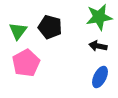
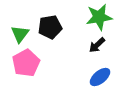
black pentagon: rotated 25 degrees counterclockwise
green triangle: moved 2 px right, 3 px down
black arrow: moved 1 px left, 1 px up; rotated 54 degrees counterclockwise
blue ellipse: rotated 25 degrees clockwise
